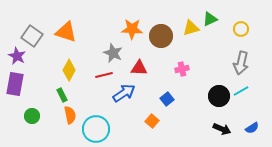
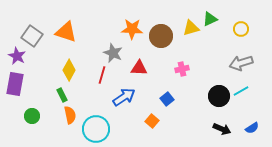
gray arrow: rotated 60 degrees clockwise
red line: moved 2 px left; rotated 60 degrees counterclockwise
blue arrow: moved 4 px down
